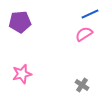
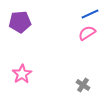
pink semicircle: moved 3 px right, 1 px up
pink star: rotated 18 degrees counterclockwise
gray cross: moved 1 px right
